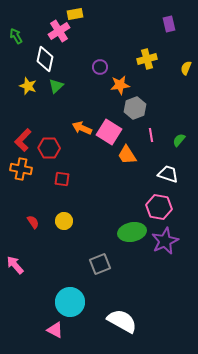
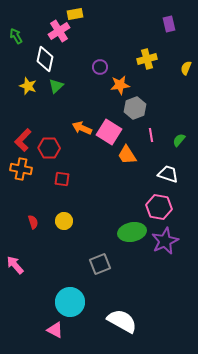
red semicircle: rotated 16 degrees clockwise
